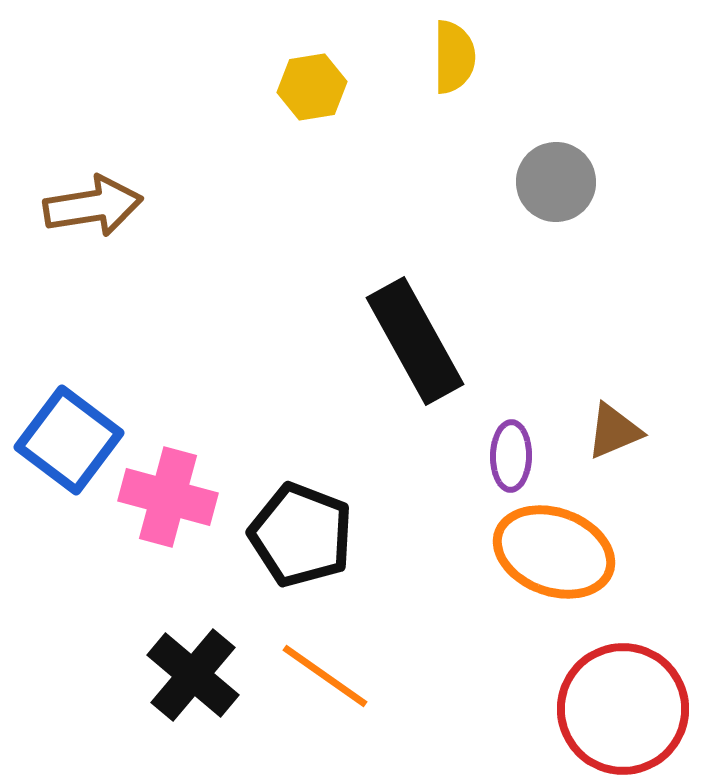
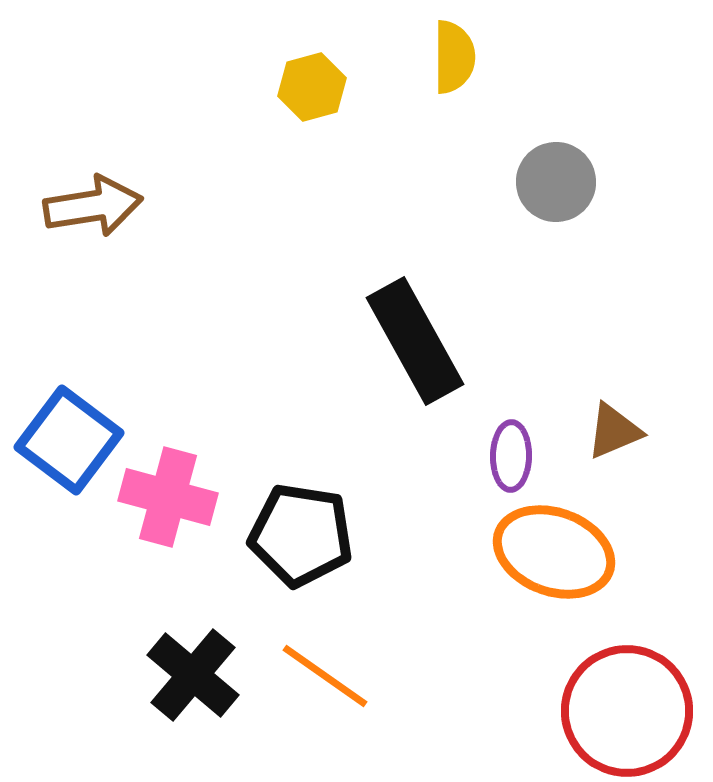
yellow hexagon: rotated 6 degrees counterclockwise
black pentagon: rotated 12 degrees counterclockwise
red circle: moved 4 px right, 2 px down
